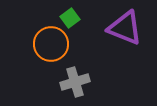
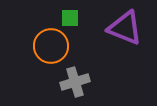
green square: rotated 36 degrees clockwise
orange circle: moved 2 px down
